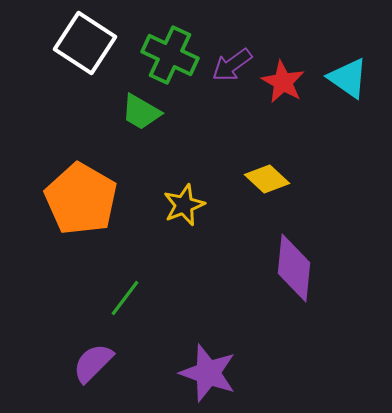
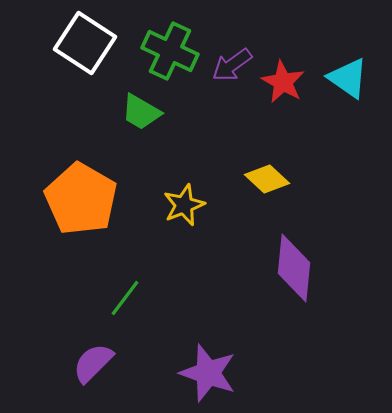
green cross: moved 4 px up
